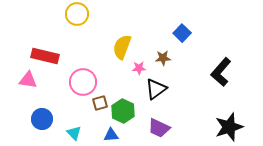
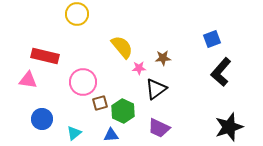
blue square: moved 30 px right, 6 px down; rotated 24 degrees clockwise
yellow semicircle: rotated 120 degrees clockwise
cyan triangle: rotated 35 degrees clockwise
